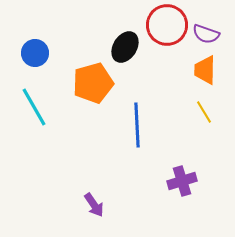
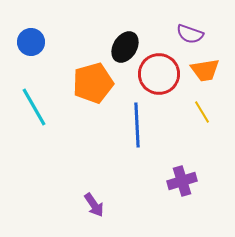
red circle: moved 8 px left, 49 px down
purple semicircle: moved 16 px left
blue circle: moved 4 px left, 11 px up
orange trapezoid: rotated 100 degrees counterclockwise
yellow line: moved 2 px left
